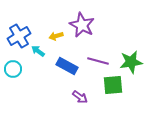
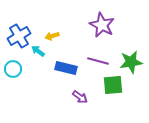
purple star: moved 20 px right
yellow arrow: moved 4 px left
blue rectangle: moved 1 px left, 2 px down; rotated 15 degrees counterclockwise
